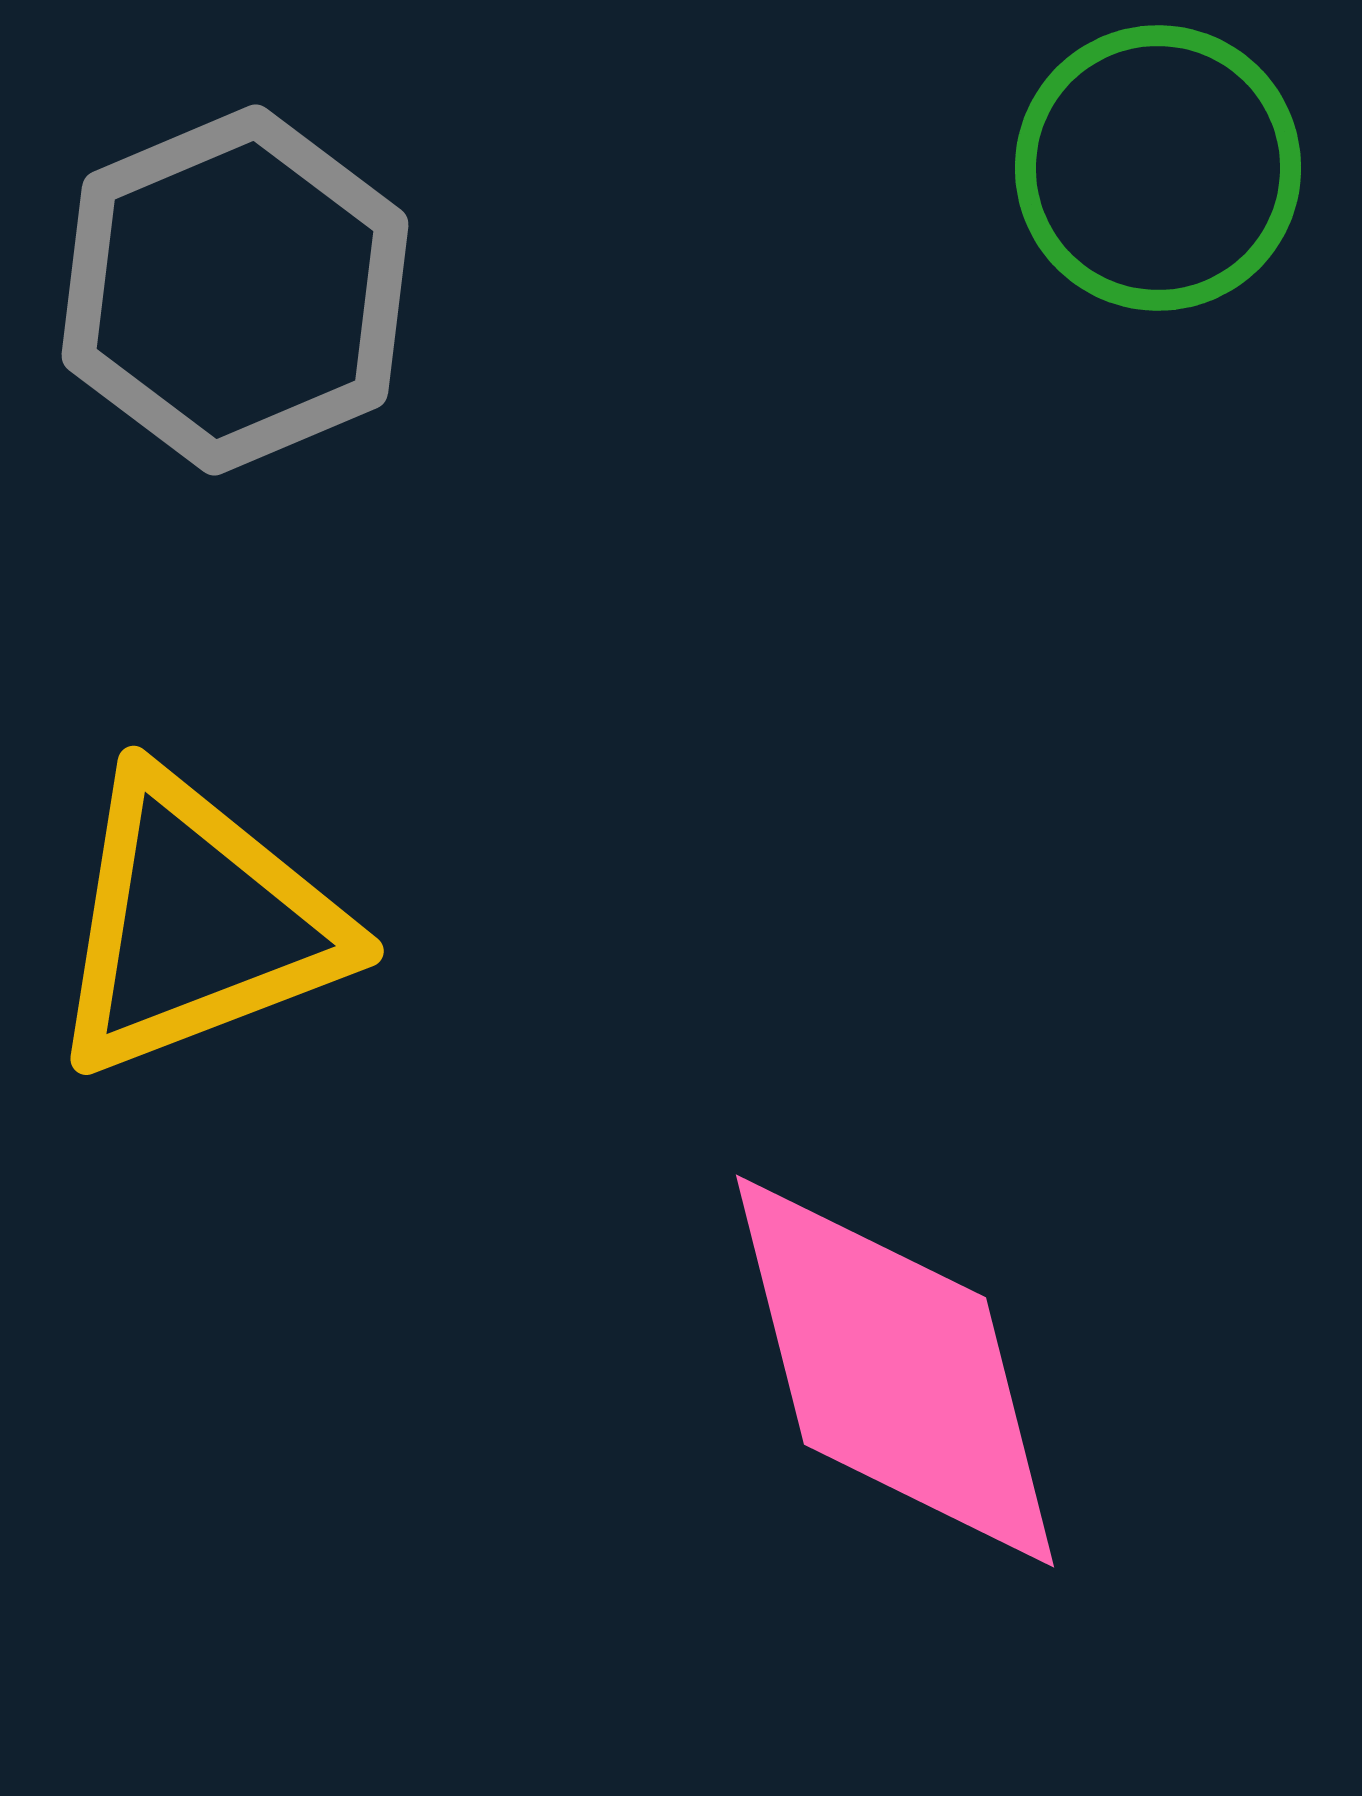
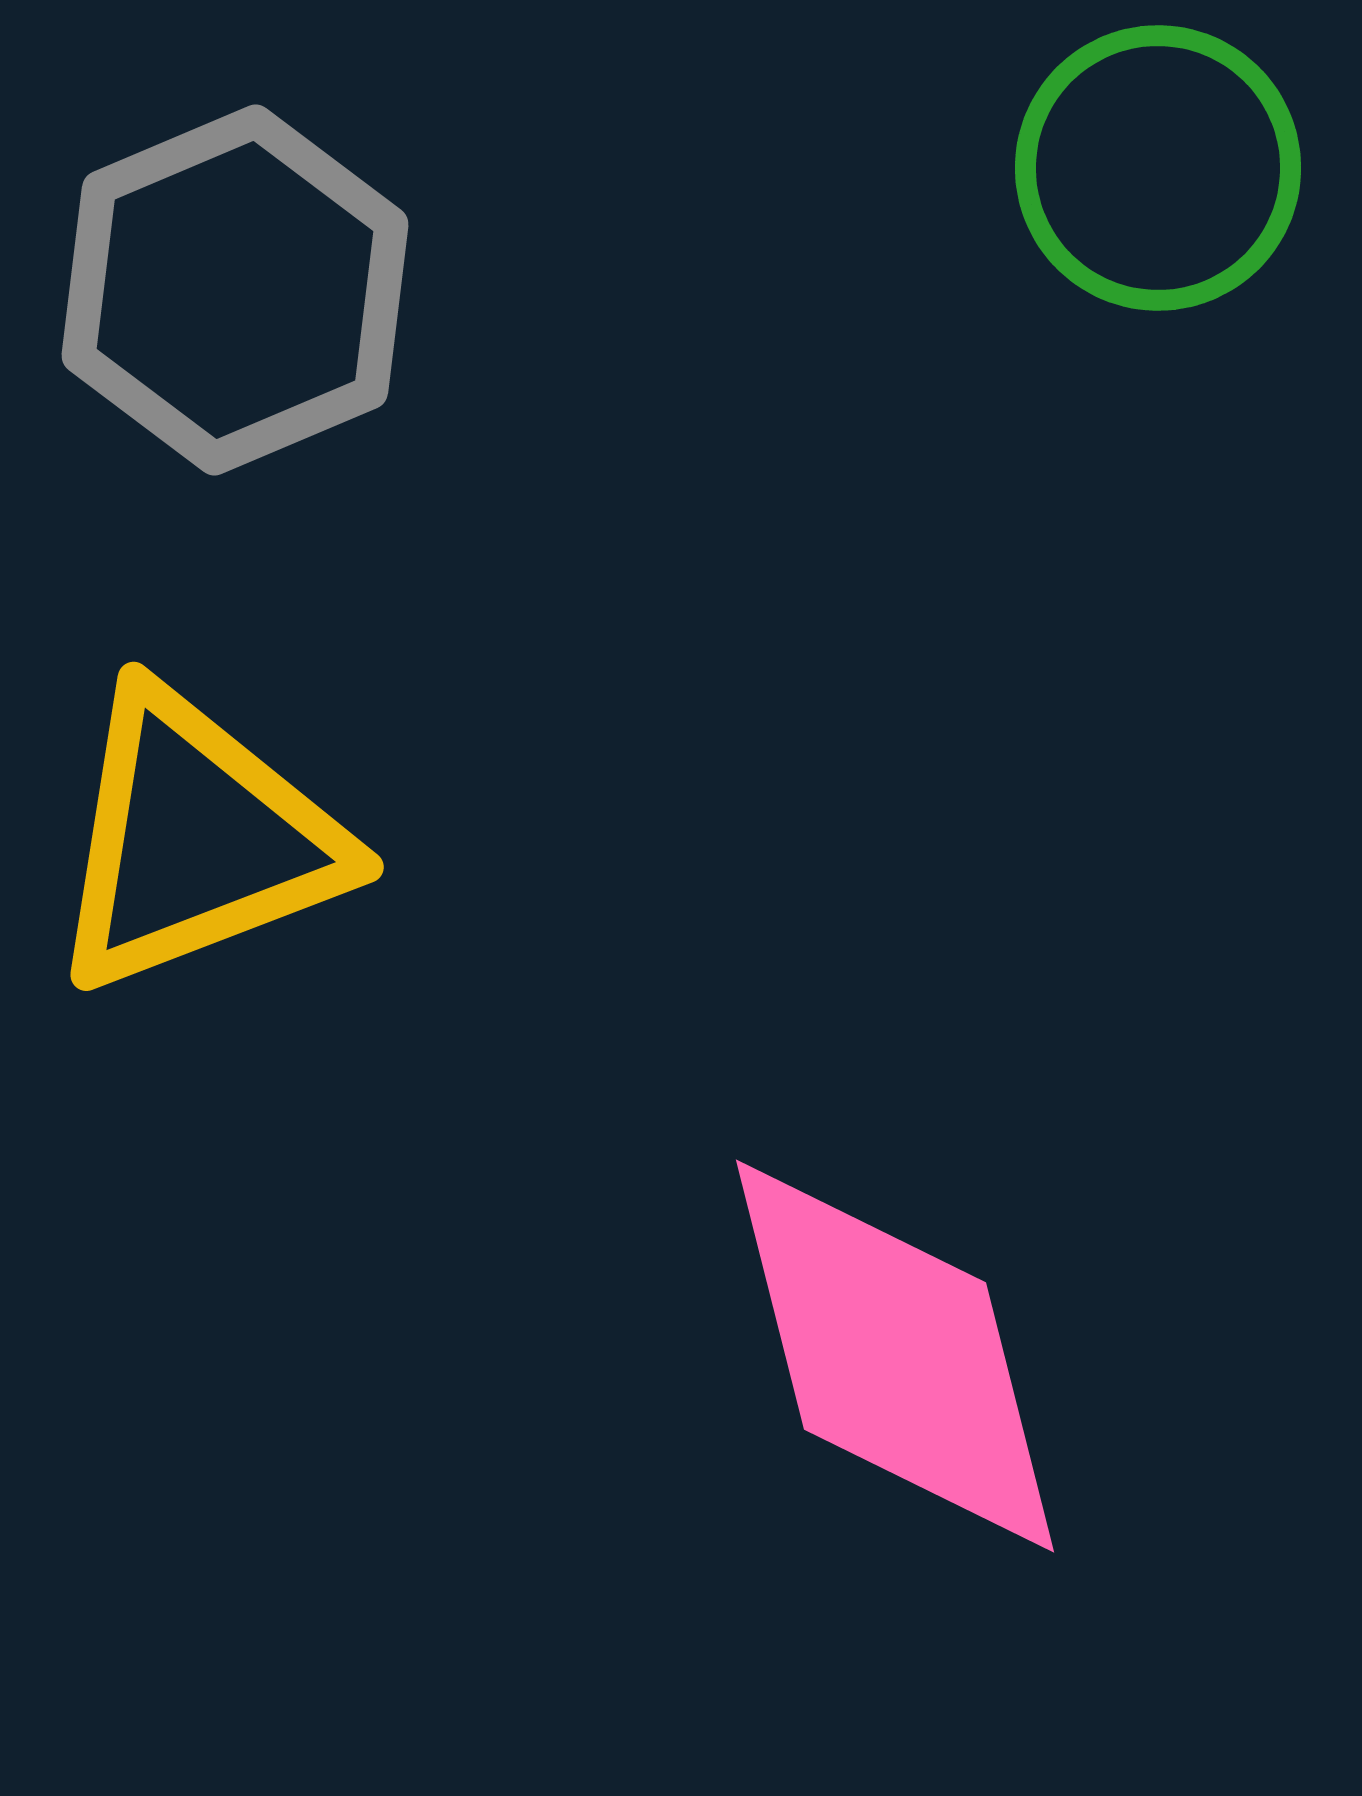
yellow triangle: moved 84 px up
pink diamond: moved 15 px up
